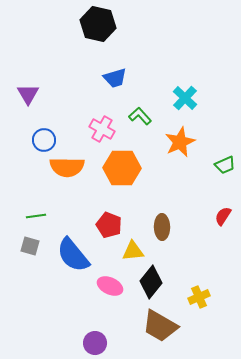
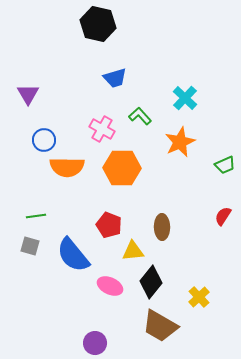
yellow cross: rotated 20 degrees counterclockwise
